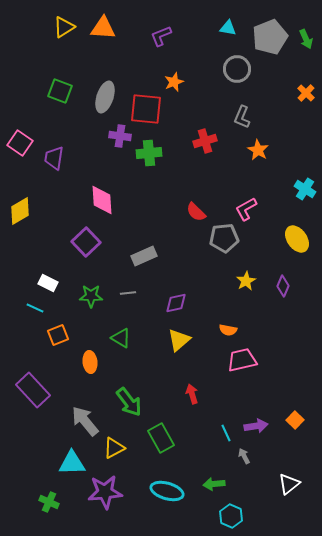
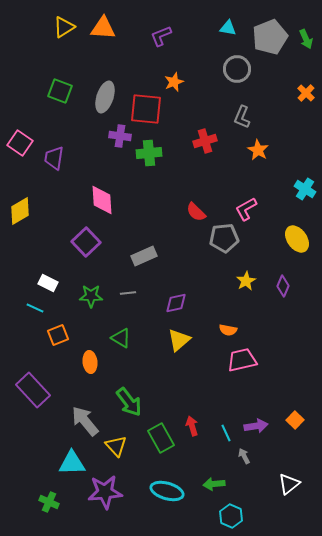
red arrow at (192, 394): moved 32 px down
yellow triangle at (114, 448): moved 2 px right, 2 px up; rotated 45 degrees counterclockwise
